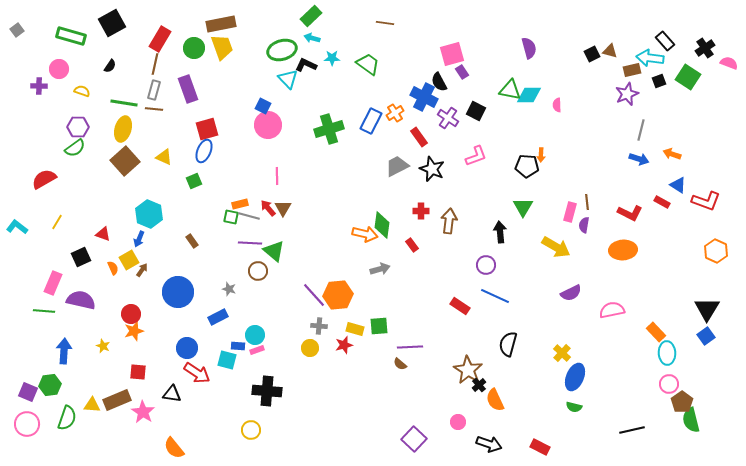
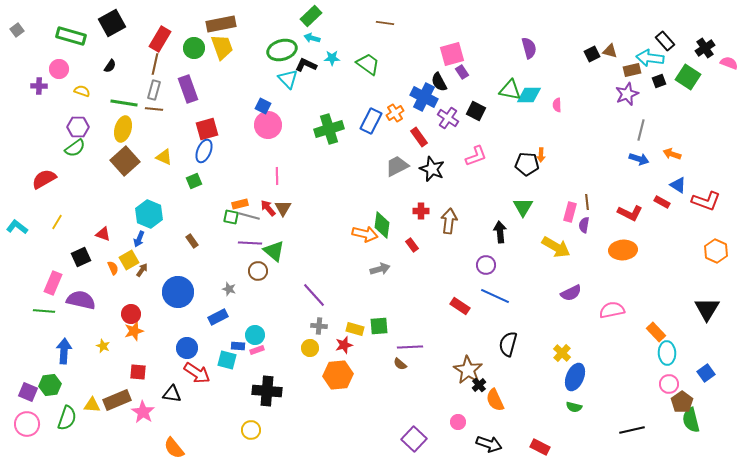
black pentagon at (527, 166): moved 2 px up
orange hexagon at (338, 295): moved 80 px down
blue square at (706, 336): moved 37 px down
